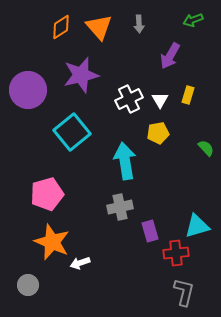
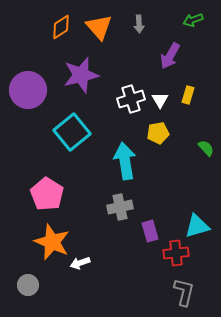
white cross: moved 2 px right; rotated 8 degrees clockwise
pink pentagon: rotated 24 degrees counterclockwise
